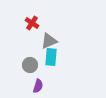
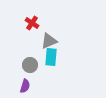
purple semicircle: moved 13 px left
